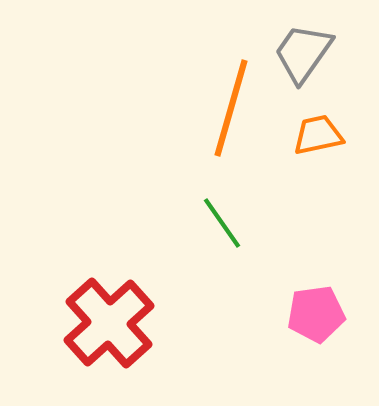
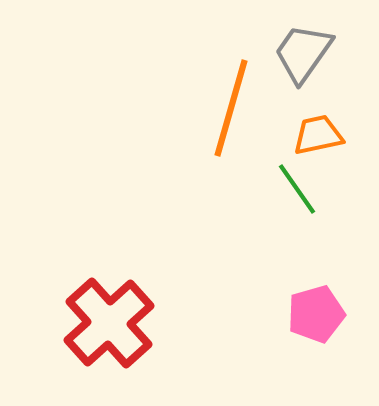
green line: moved 75 px right, 34 px up
pink pentagon: rotated 8 degrees counterclockwise
